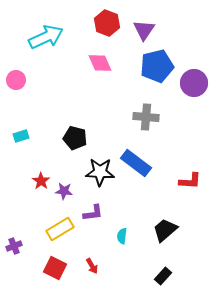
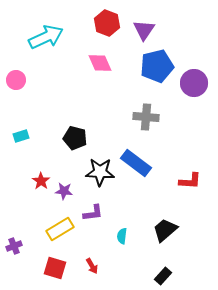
red square: rotated 10 degrees counterclockwise
